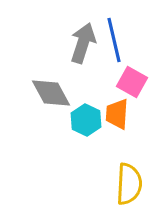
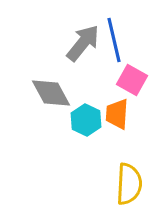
gray arrow: rotated 21 degrees clockwise
pink square: moved 2 px up
